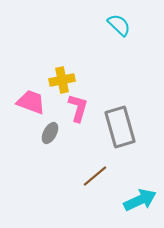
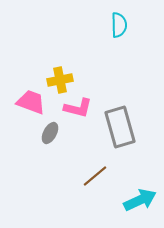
cyan semicircle: rotated 45 degrees clockwise
yellow cross: moved 2 px left
pink L-shape: rotated 88 degrees clockwise
